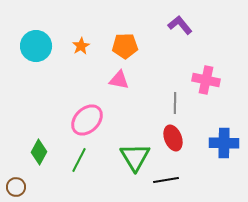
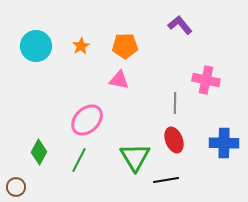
red ellipse: moved 1 px right, 2 px down
